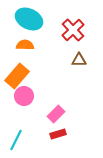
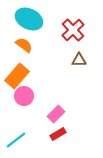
orange semicircle: moved 1 px left; rotated 36 degrees clockwise
red rectangle: rotated 14 degrees counterclockwise
cyan line: rotated 25 degrees clockwise
